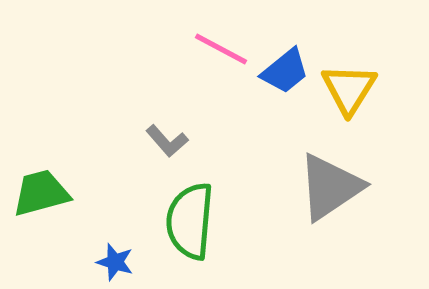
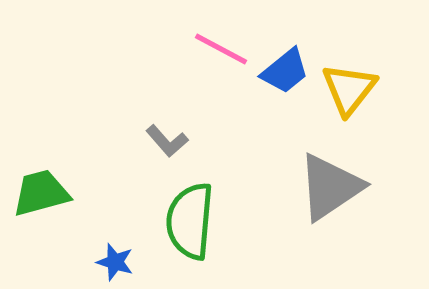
yellow triangle: rotated 6 degrees clockwise
